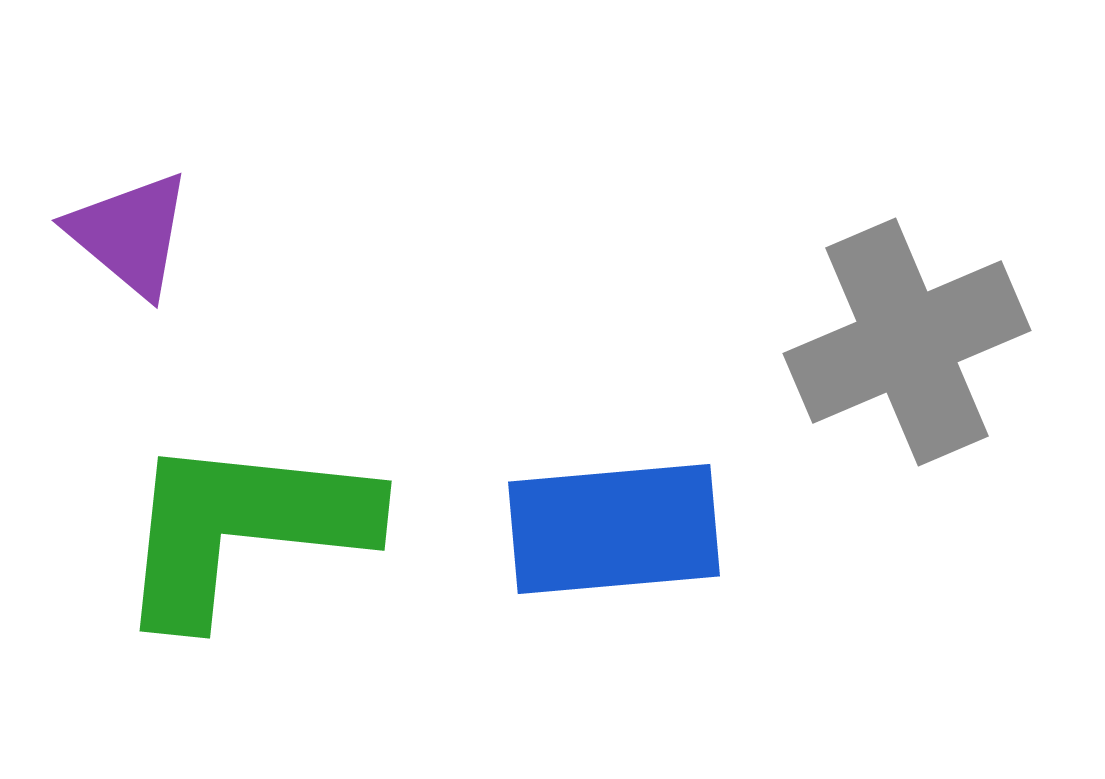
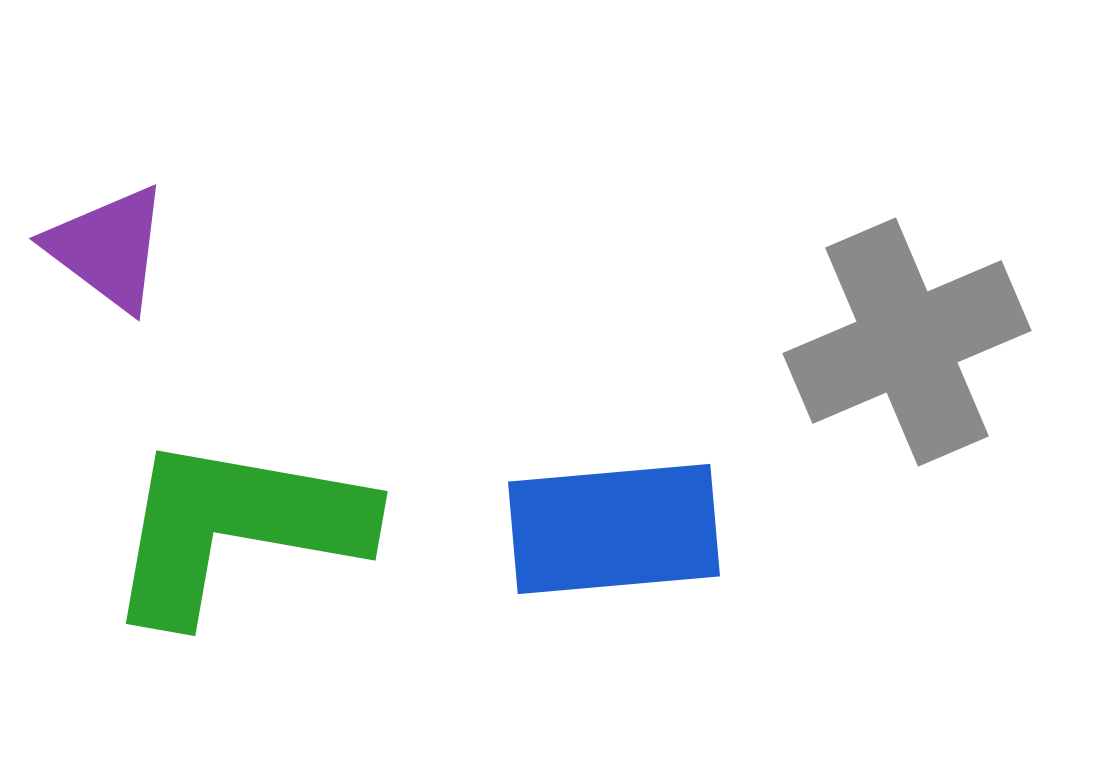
purple triangle: moved 22 px left, 14 px down; rotated 3 degrees counterclockwise
green L-shape: moved 7 px left; rotated 4 degrees clockwise
